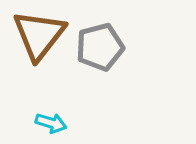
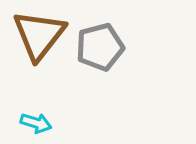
cyan arrow: moved 15 px left
